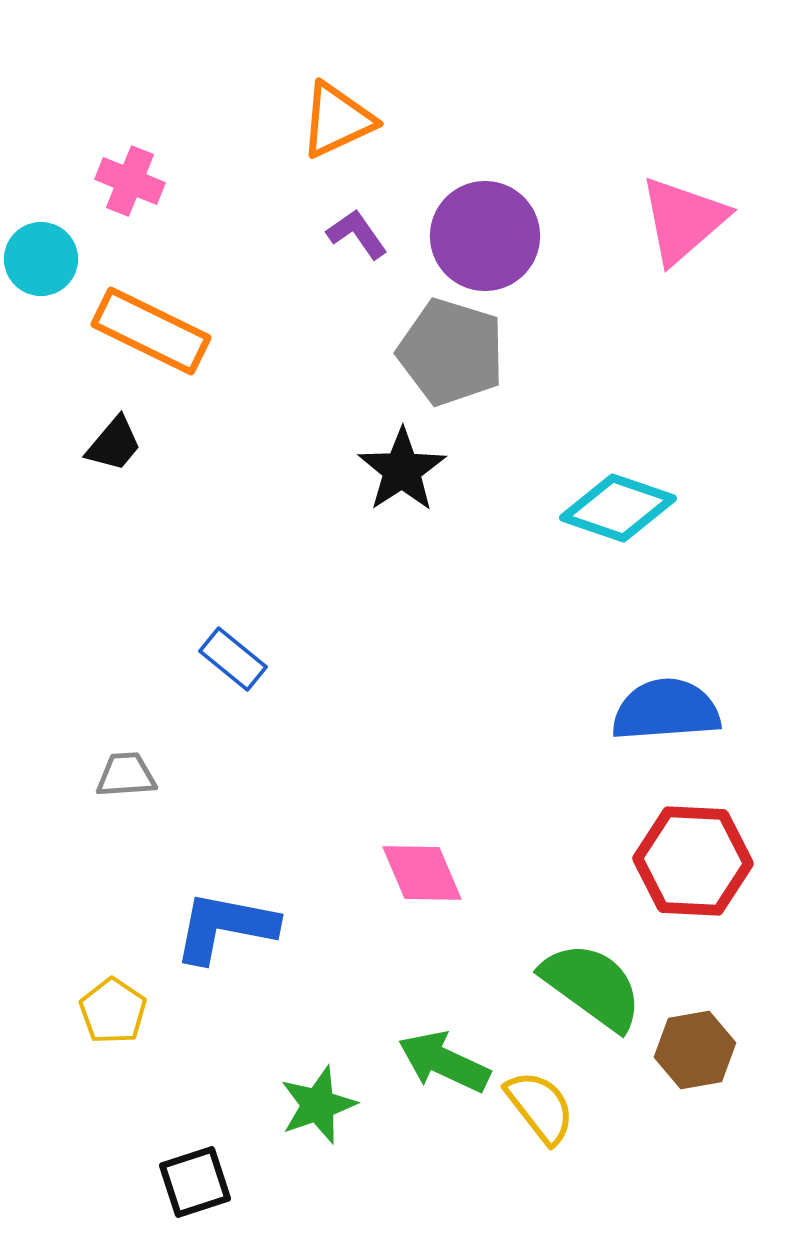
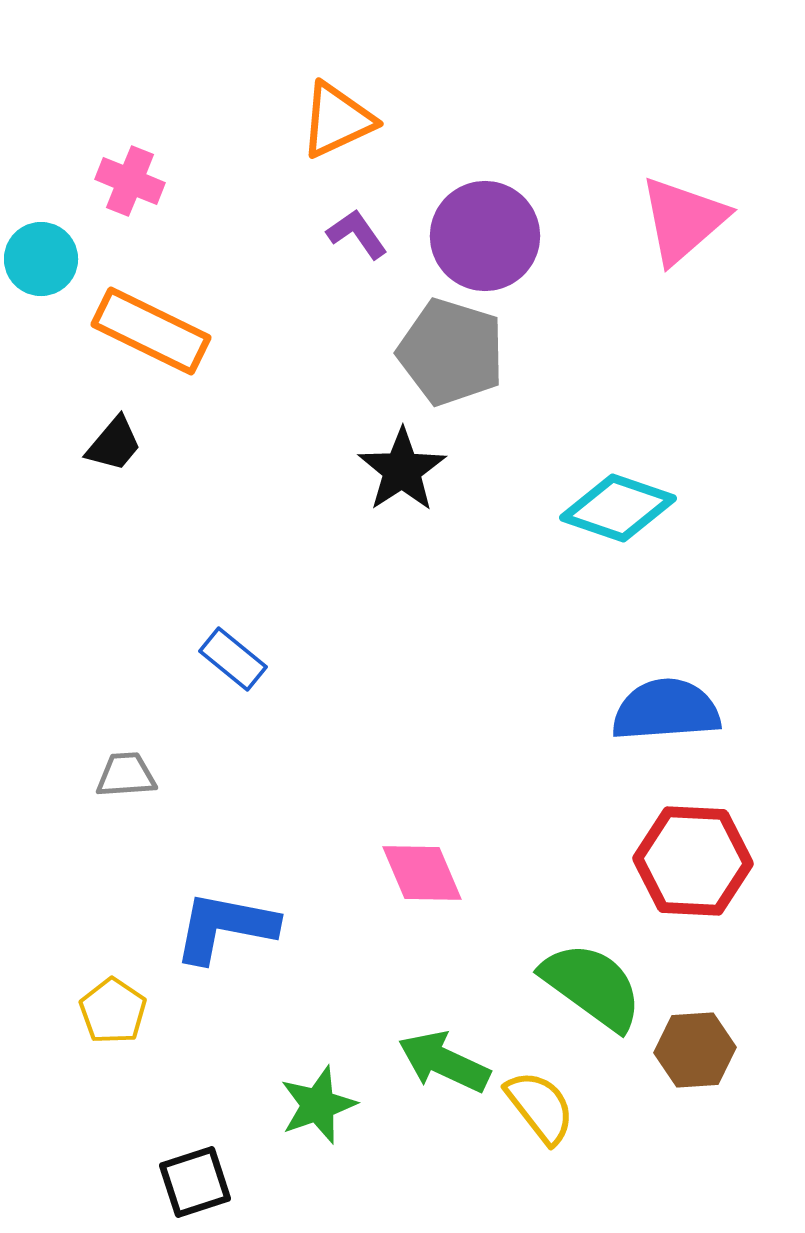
brown hexagon: rotated 6 degrees clockwise
